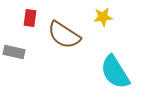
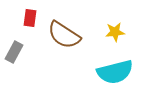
yellow star: moved 12 px right, 15 px down
gray rectangle: rotated 75 degrees counterclockwise
cyan semicircle: rotated 72 degrees counterclockwise
